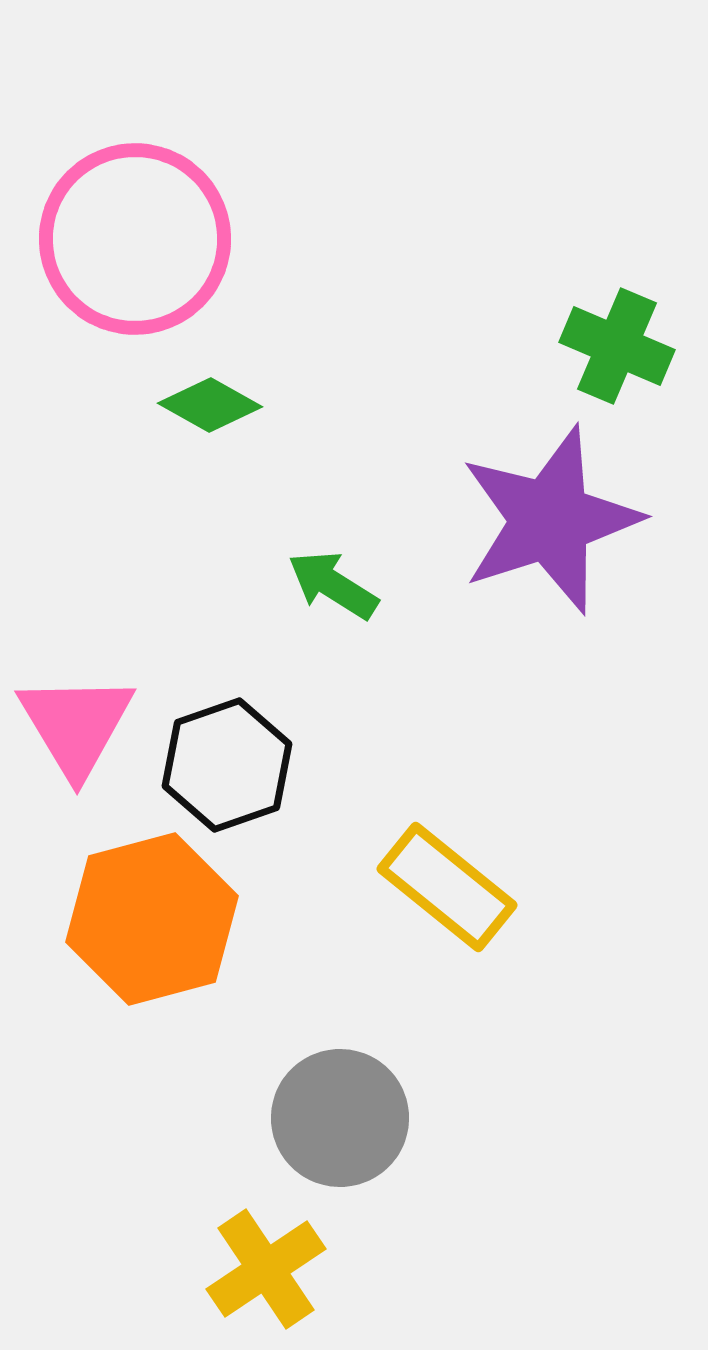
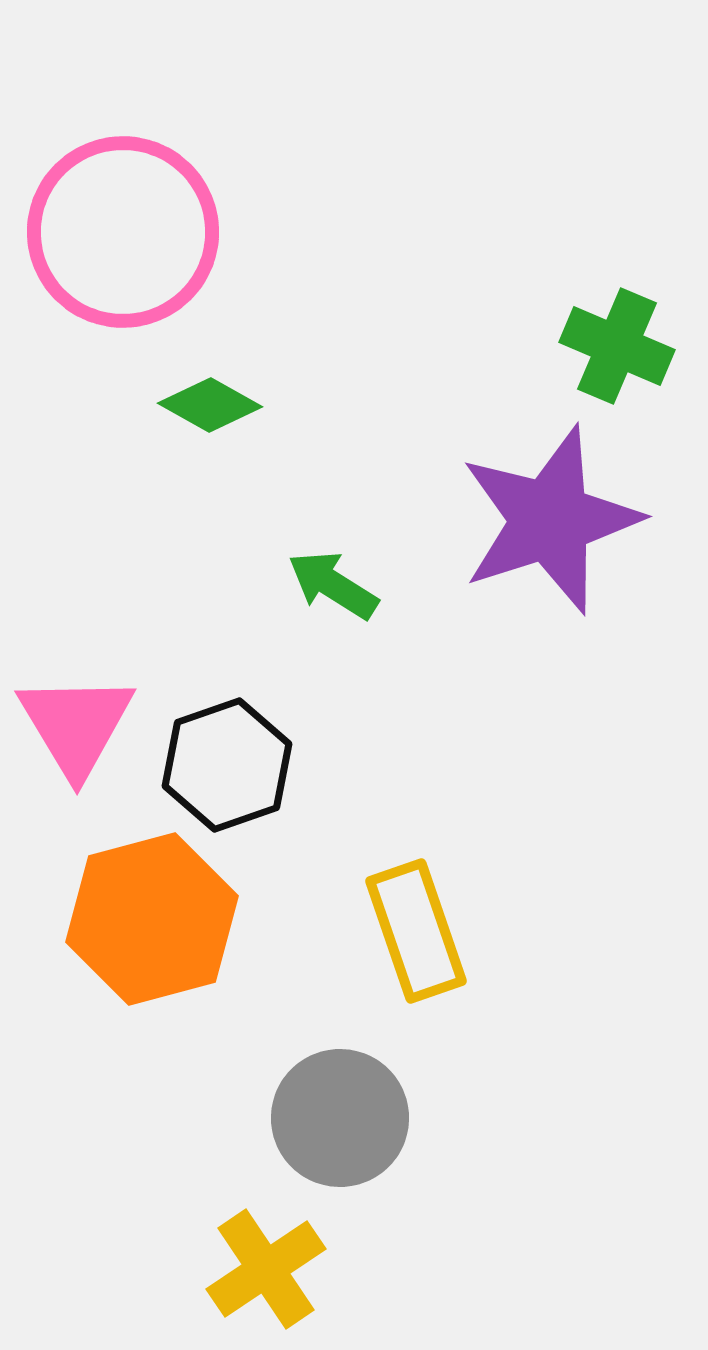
pink circle: moved 12 px left, 7 px up
yellow rectangle: moved 31 px left, 44 px down; rotated 32 degrees clockwise
